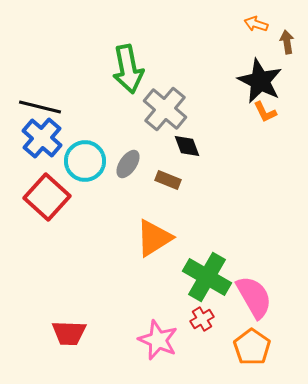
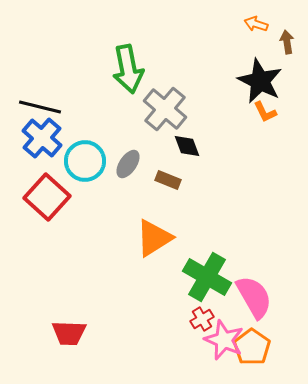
pink star: moved 66 px right
